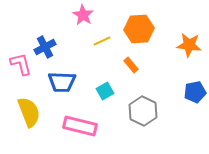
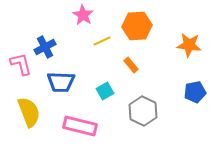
orange hexagon: moved 2 px left, 3 px up
blue trapezoid: moved 1 px left
